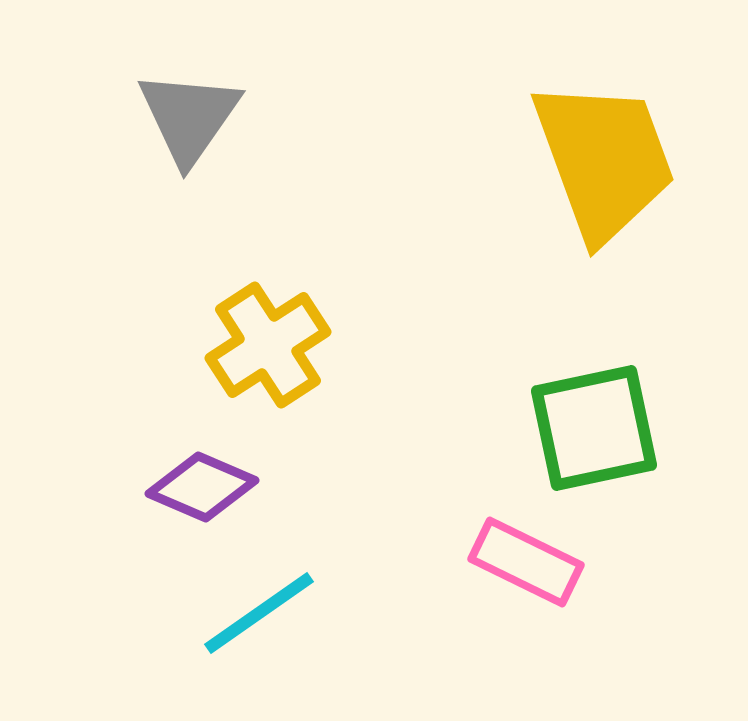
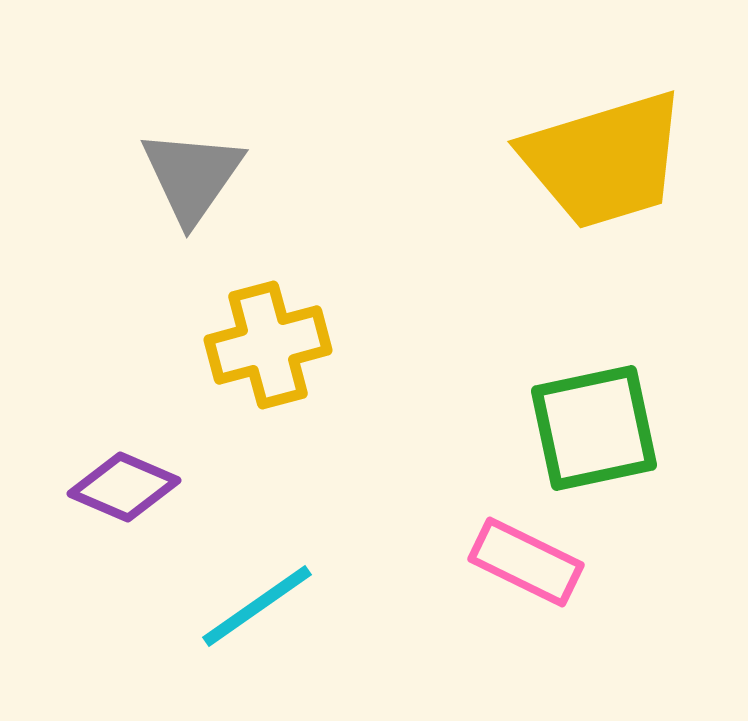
gray triangle: moved 3 px right, 59 px down
yellow trapezoid: rotated 93 degrees clockwise
yellow cross: rotated 18 degrees clockwise
purple diamond: moved 78 px left
cyan line: moved 2 px left, 7 px up
